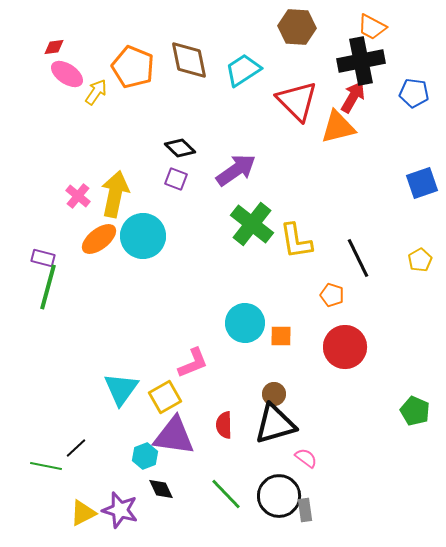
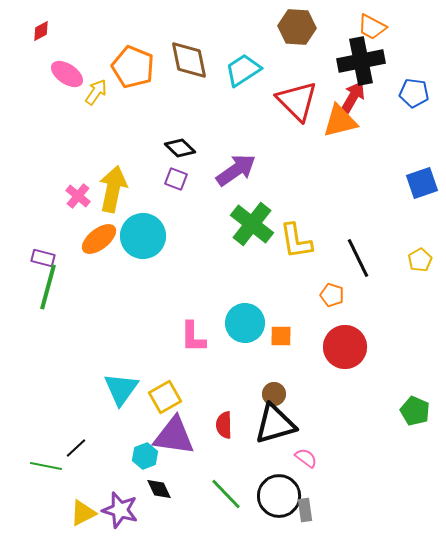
red diamond at (54, 47): moved 13 px left, 16 px up; rotated 20 degrees counterclockwise
orange triangle at (338, 127): moved 2 px right, 6 px up
yellow arrow at (115, 194): moved 2 px left, 5 px up
pink L-shape at (193, 363): moved 26 px up; rotated 112 degrees clockwise
black diamond at (161, 489): moved 2 px left
